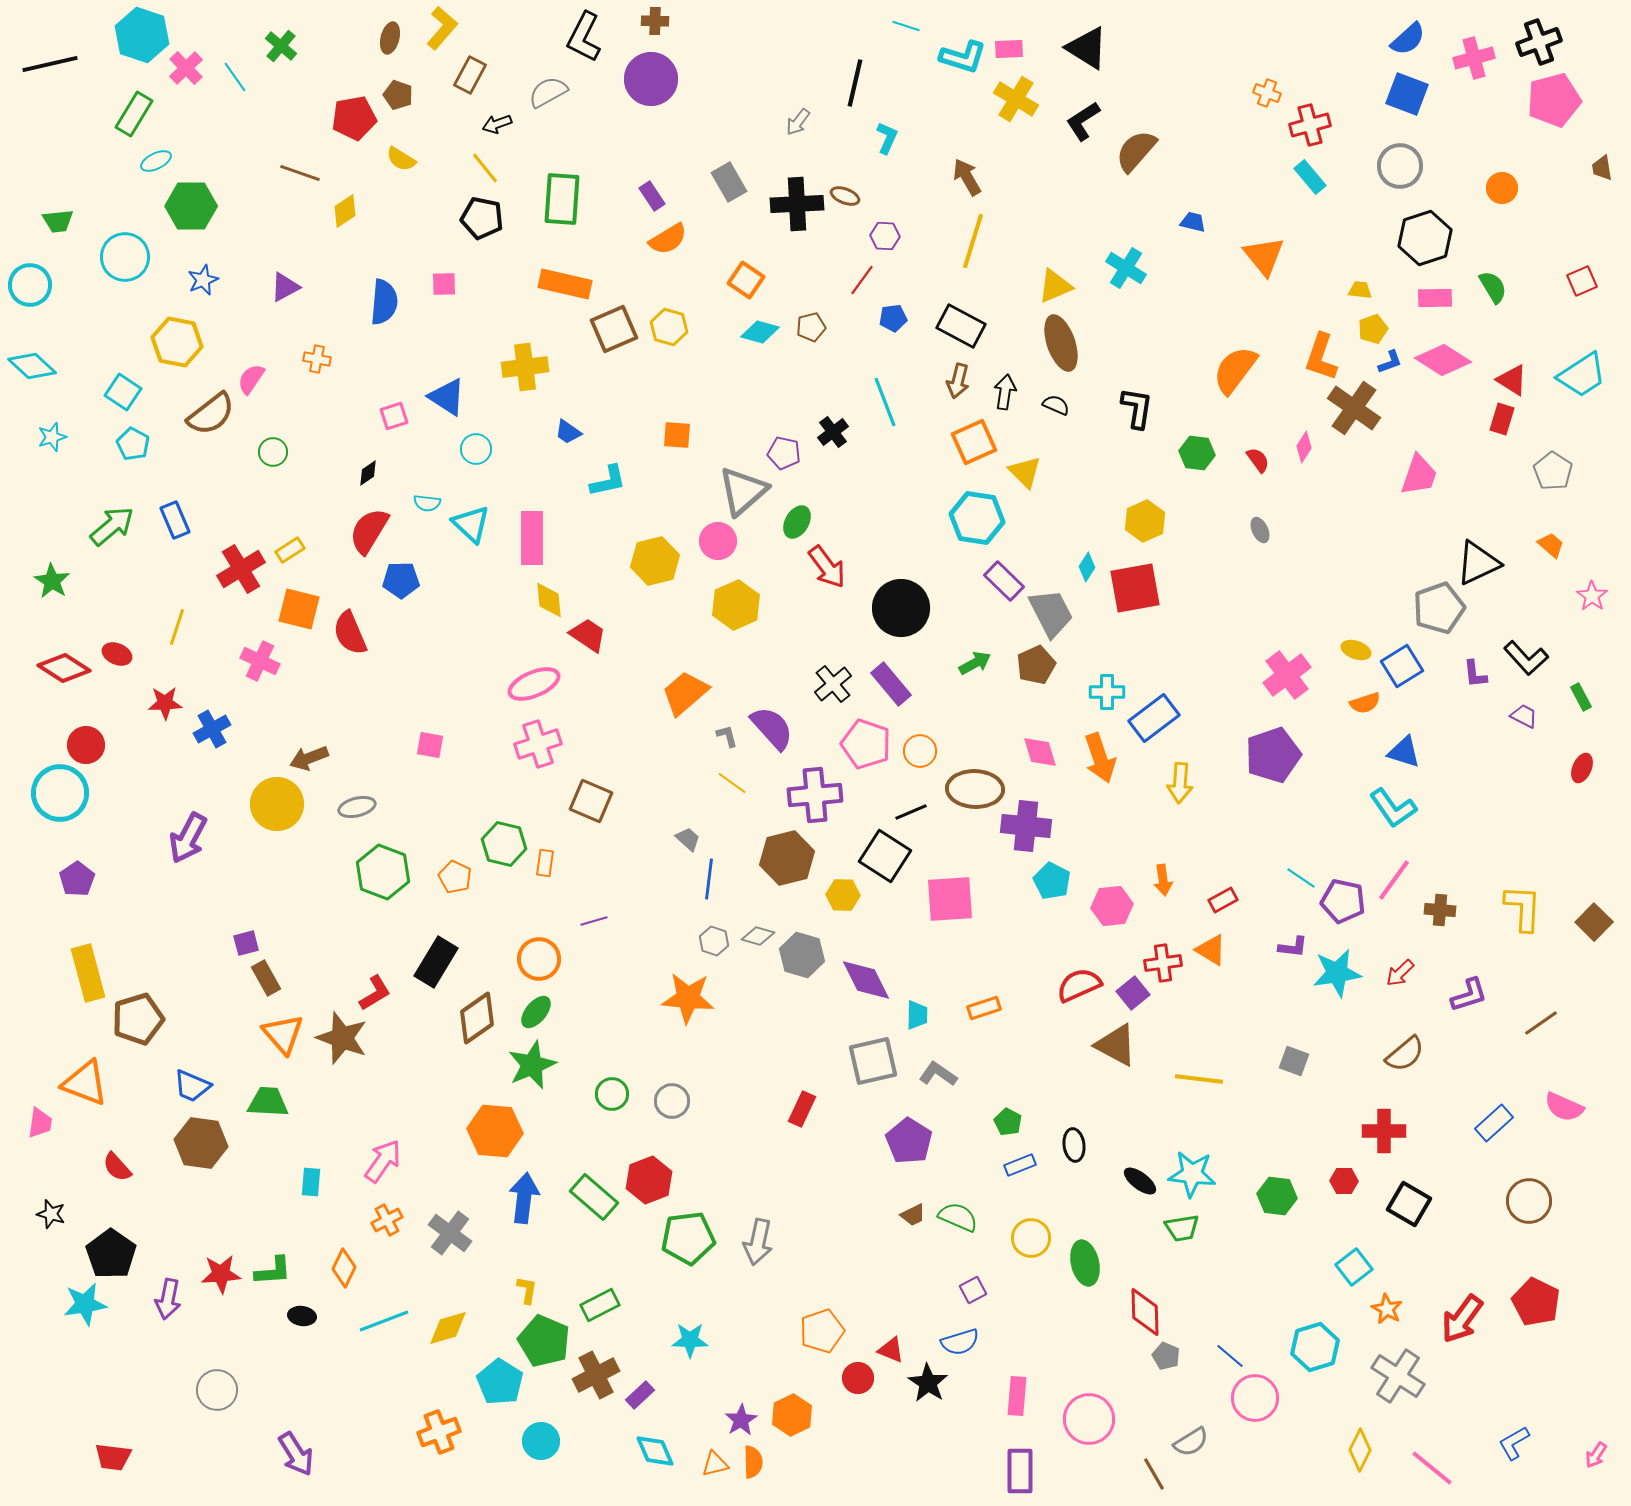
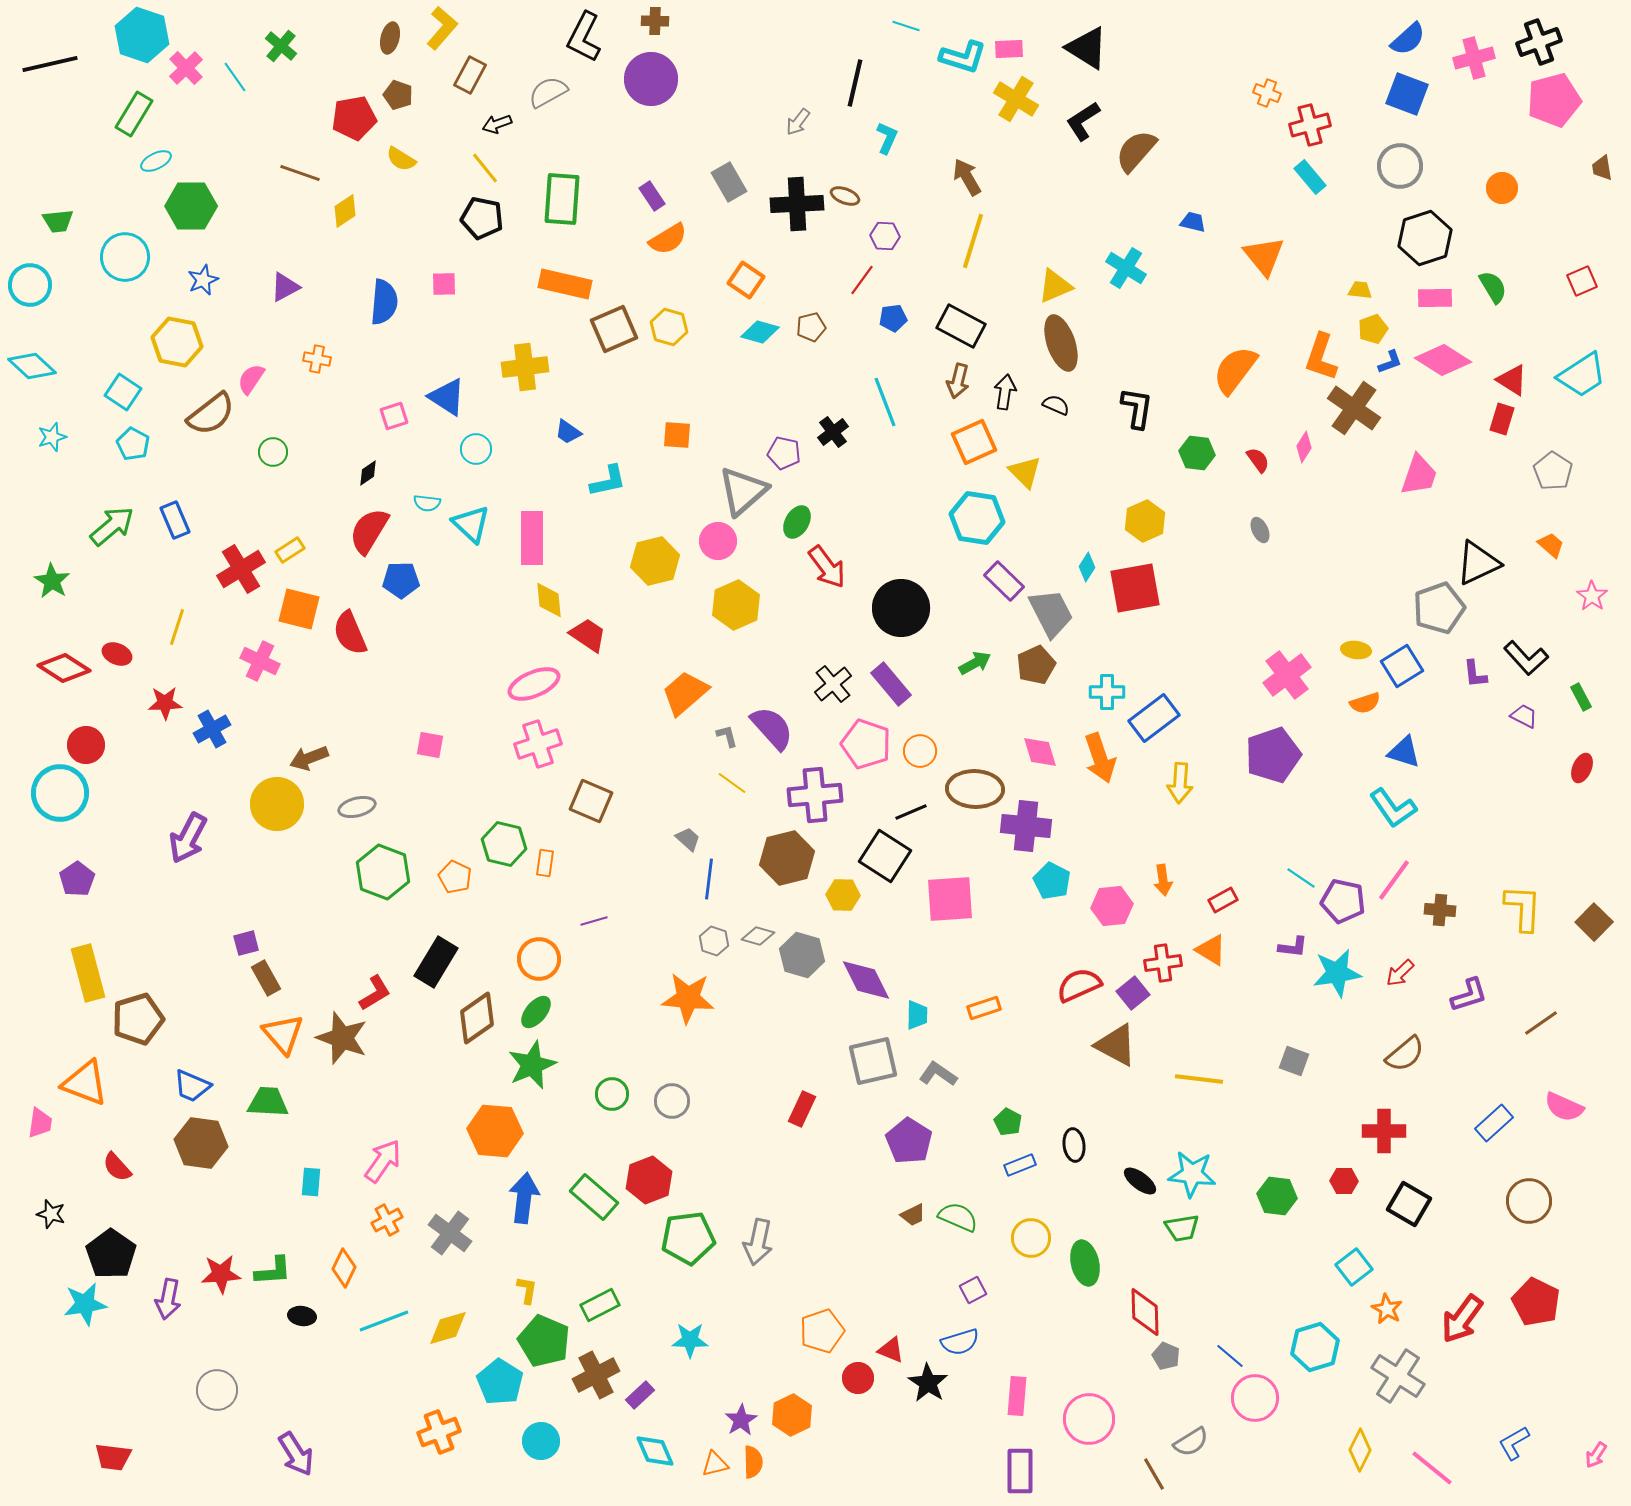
yellow ellipse at (1356, 650): rotated 12 degrees counterclockwise
